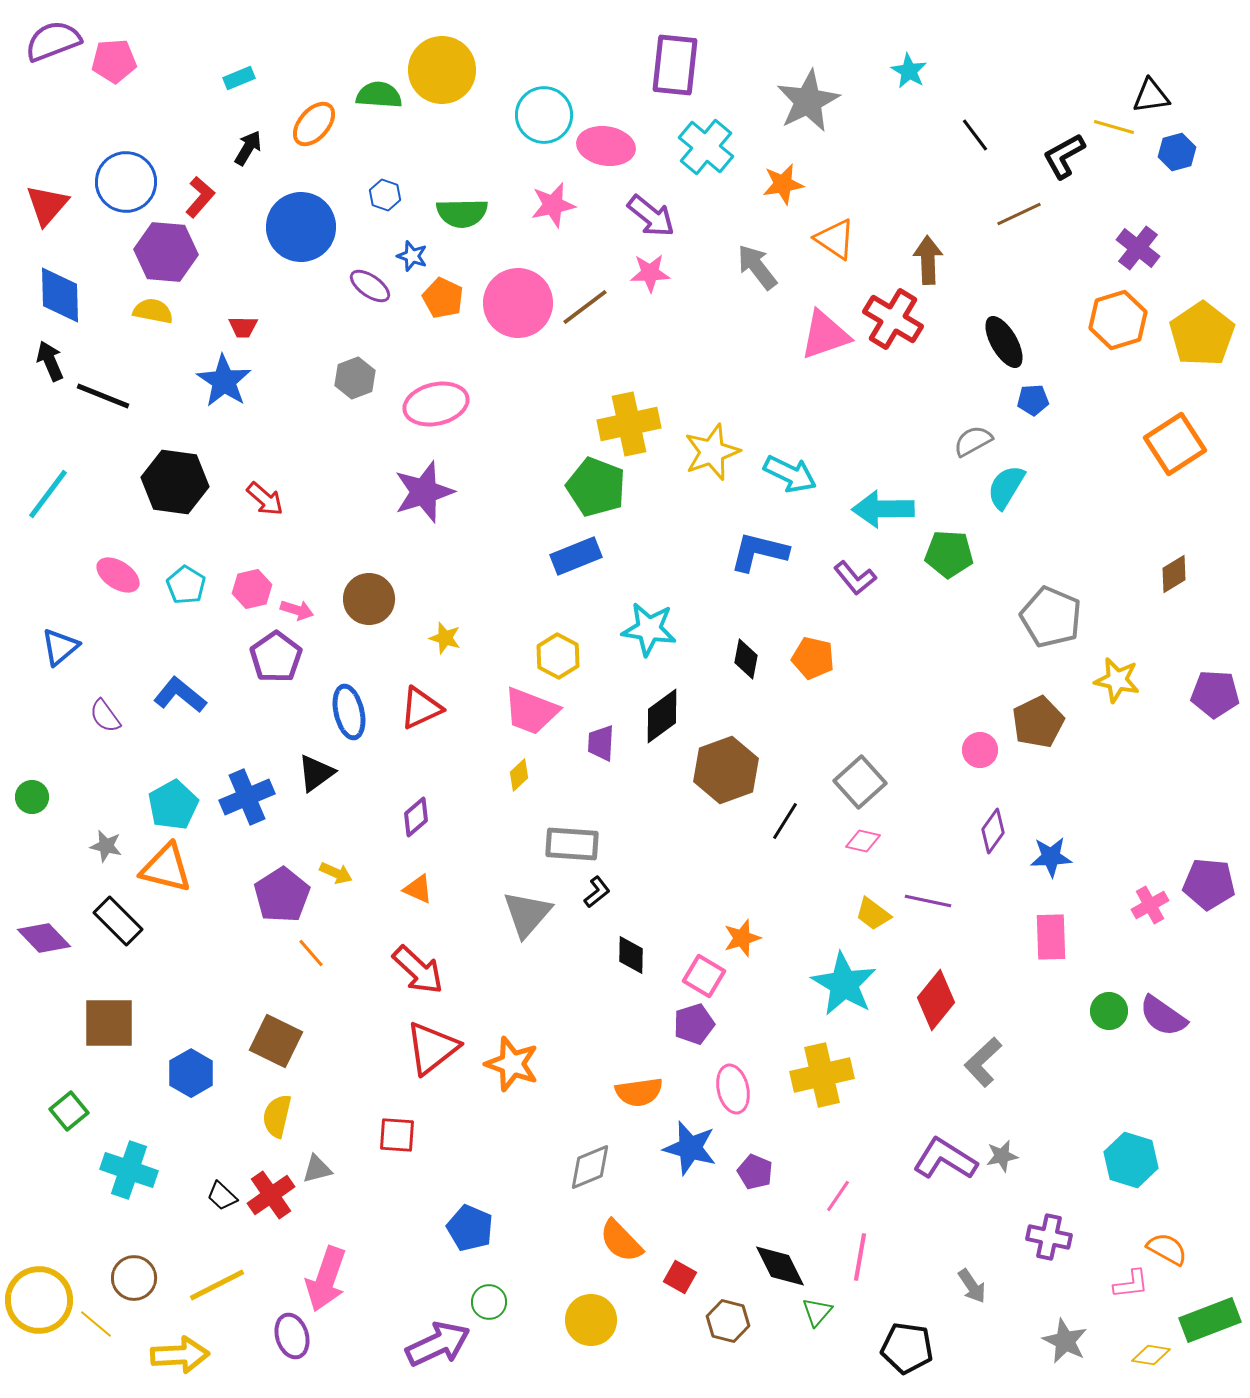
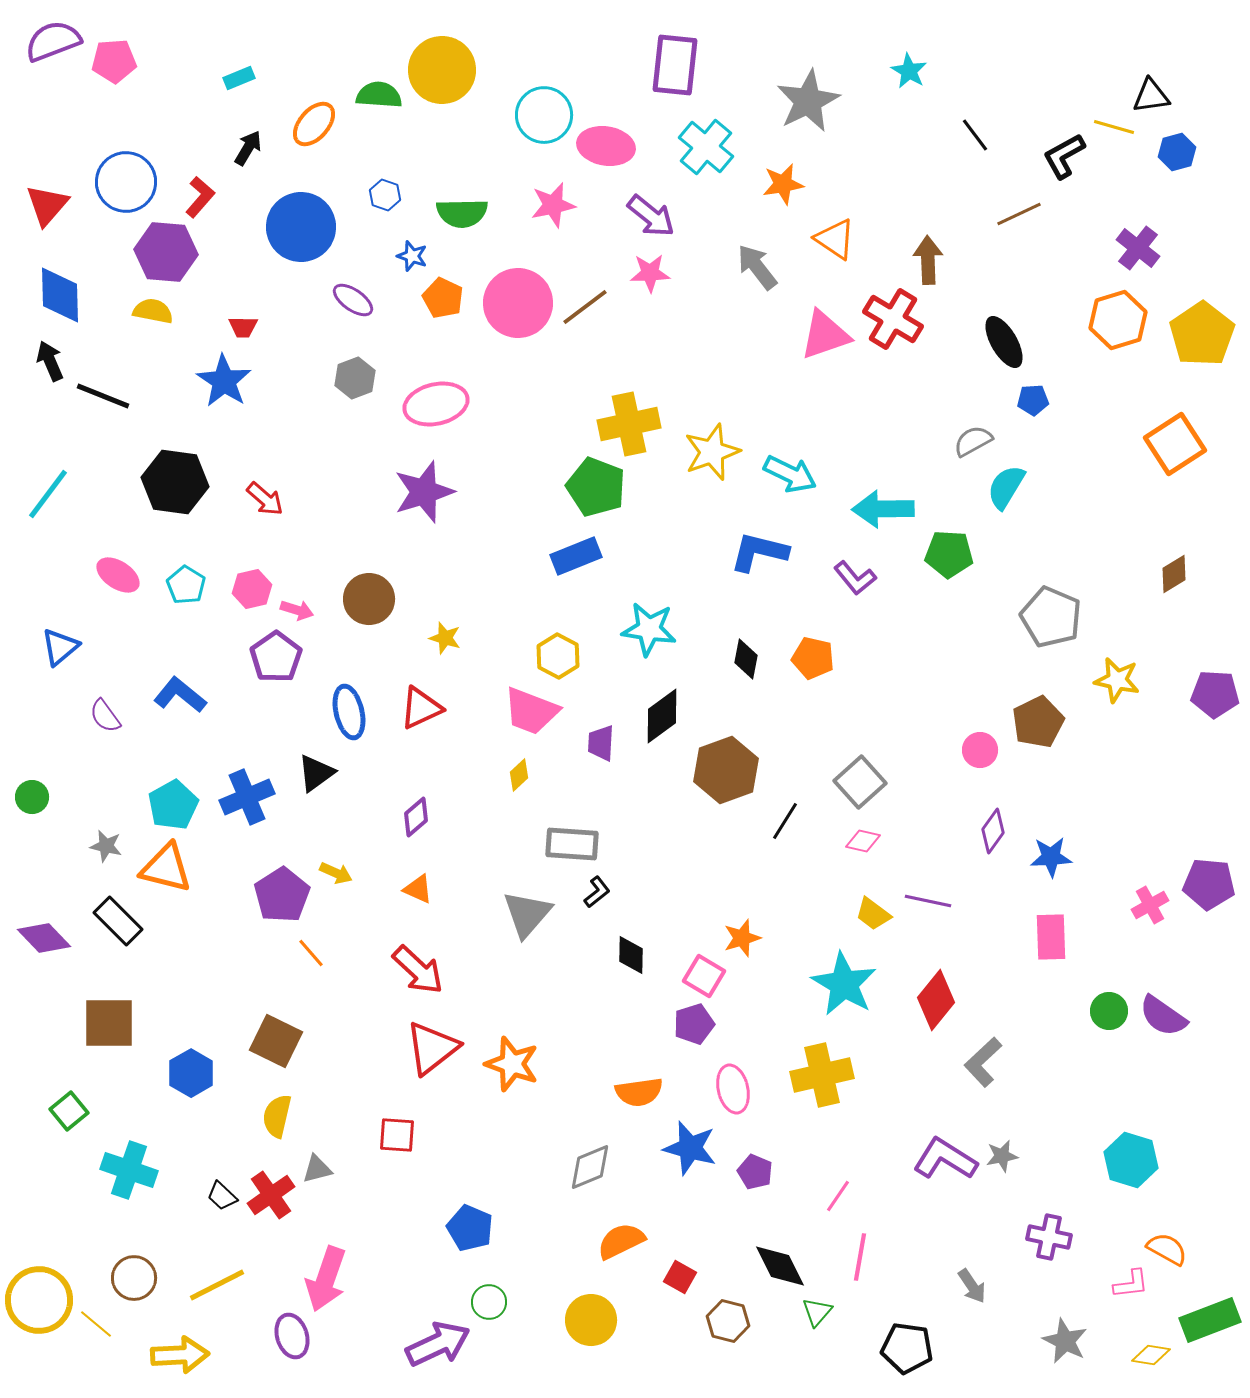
purple ellipse at (370, 286): moved 17 px left, 14 px down
orange semicircle at (621, 1241): rotated 108 degrees clockwise
